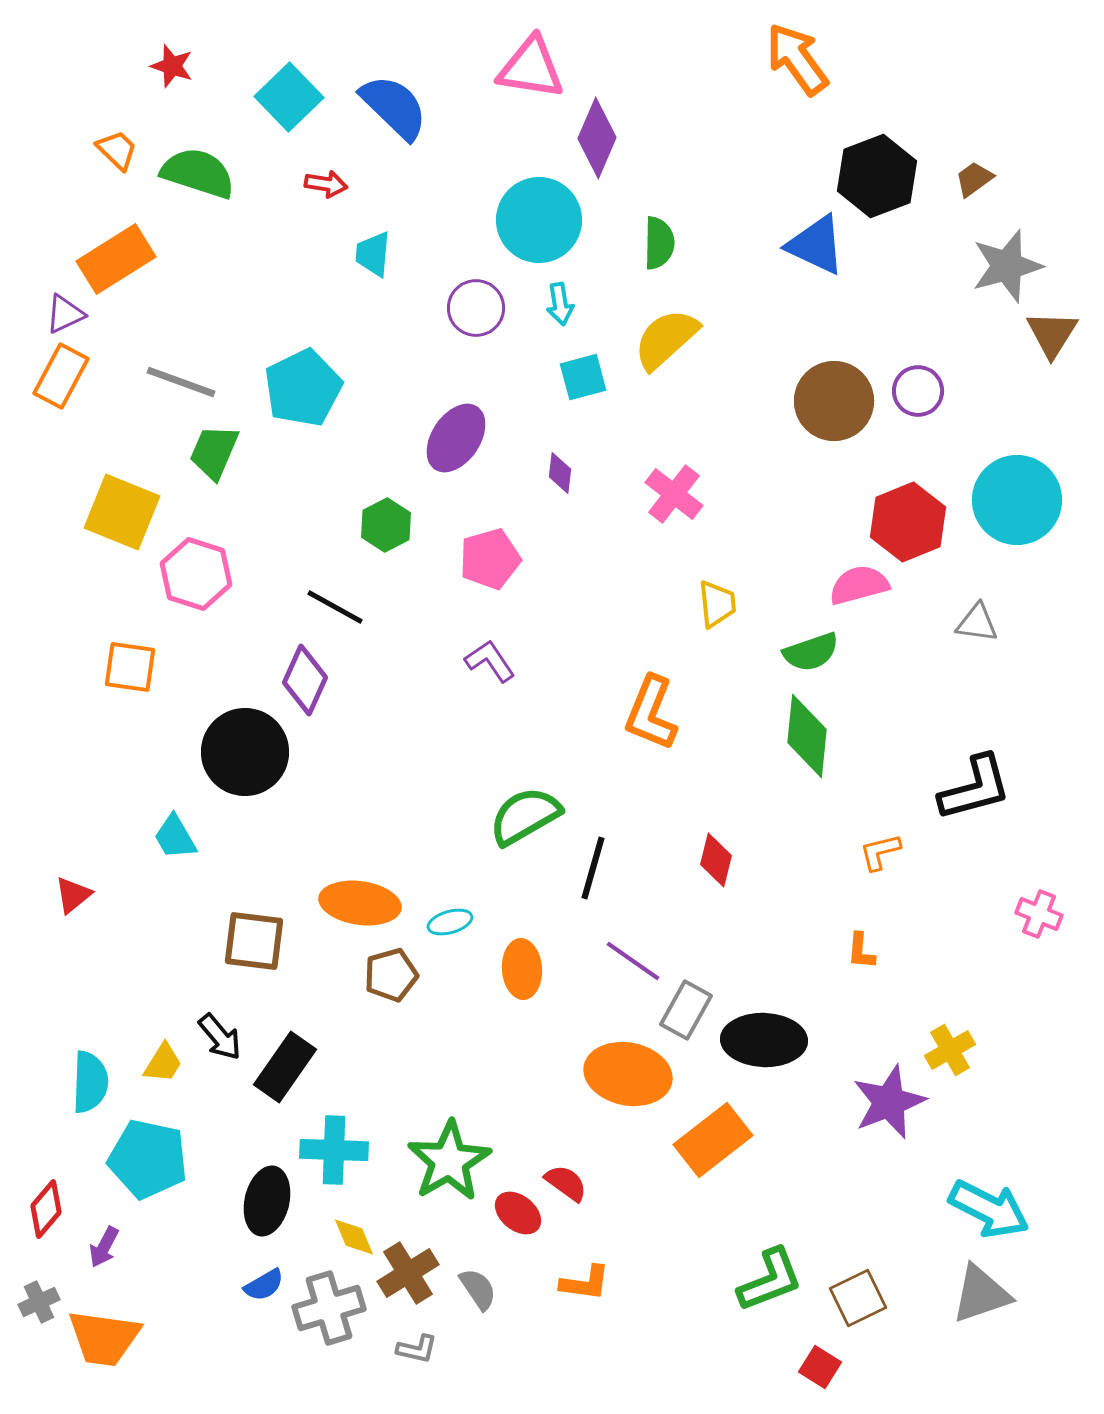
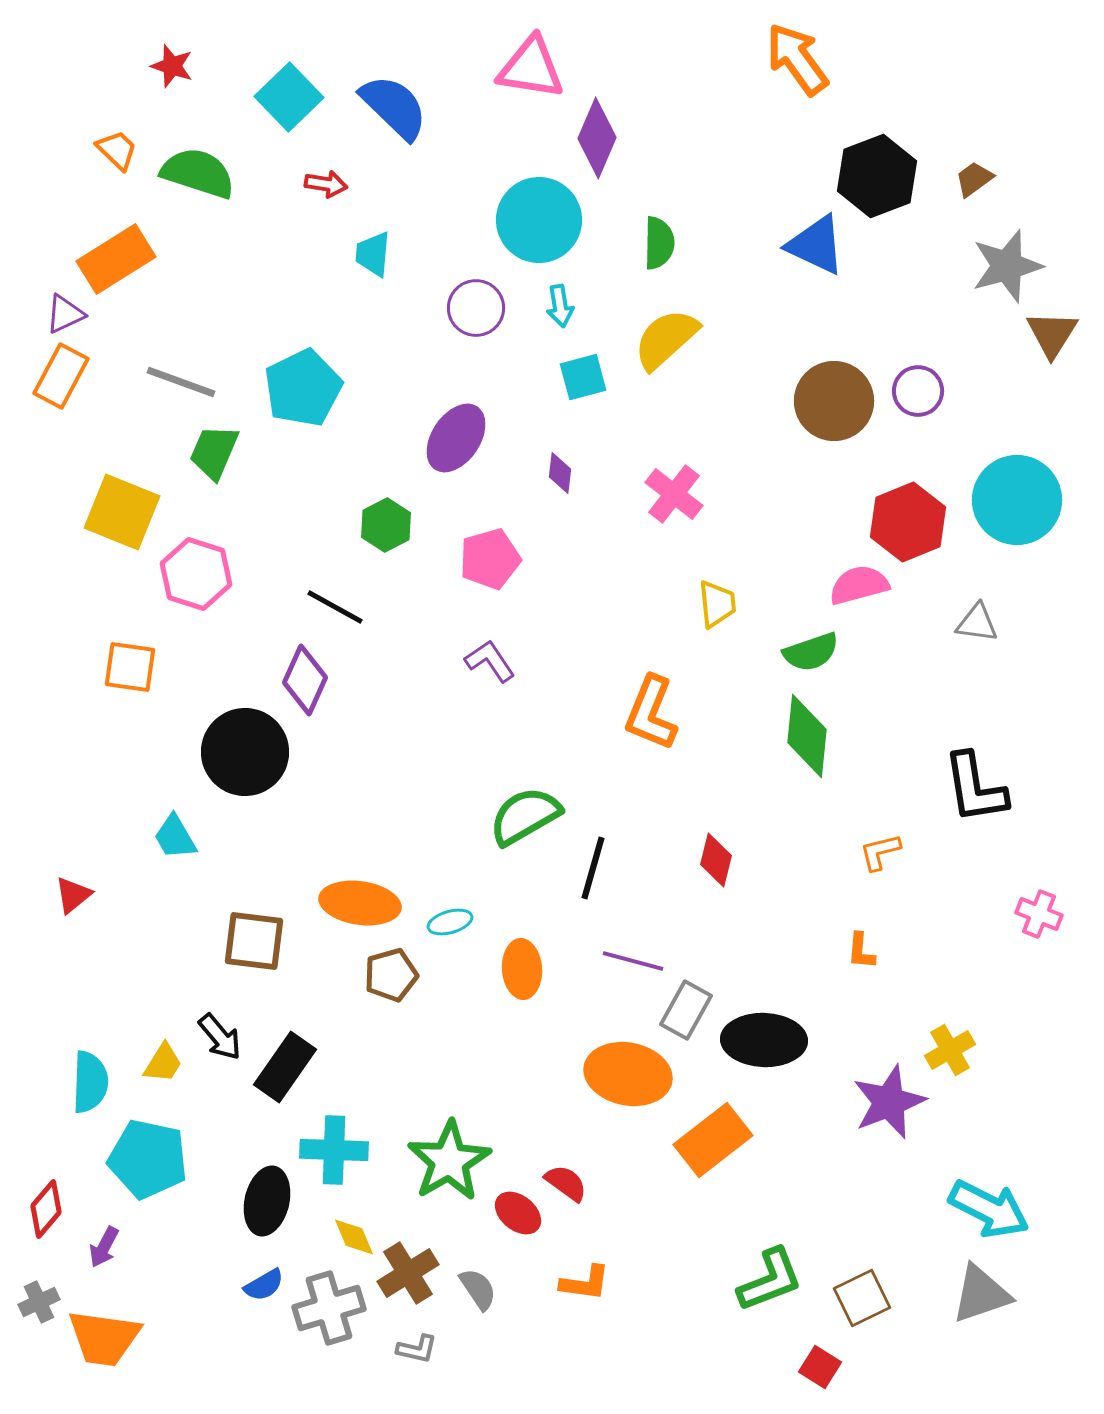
cyan arrow at (560, 304): moved 2 px down
black L-shape at (975, 788): rotated 96 degrees clockwise
purple line at (633, 961): rotated 20 degrees counterclockwise
brown square at (858, 1298): moved 4 px right
